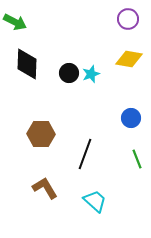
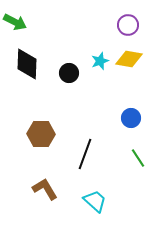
purple circle: moved 6 px down
cyan star: moved 9 px right, 13 px up
green line: moved 1 px right, 1 px up; rotated 12 degrees counterclockwise
brown L-shape: moved 1 px down
